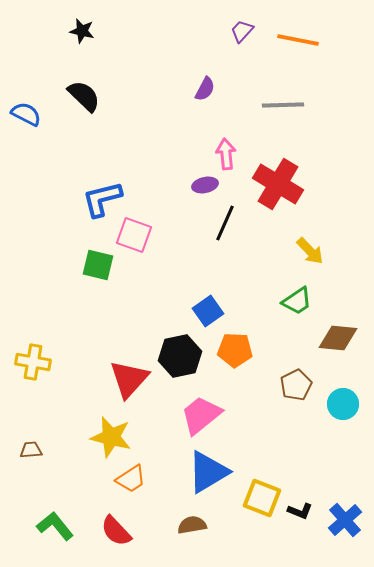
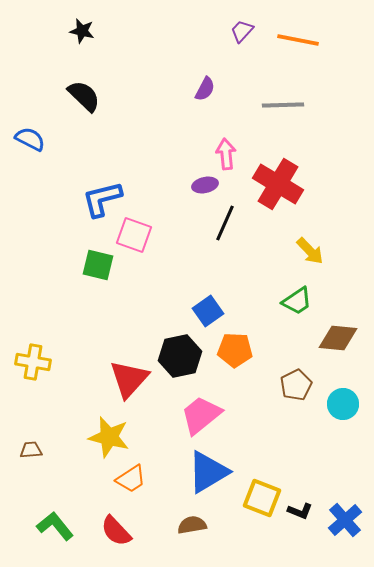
blue semicircle: moved 4 px right, 25 px down
yellow star: moved 2 px left
